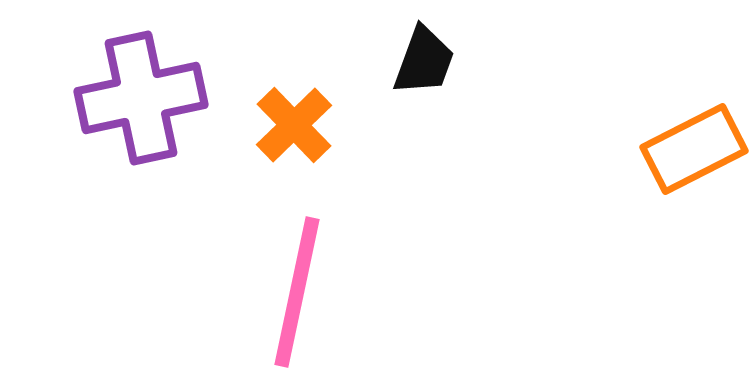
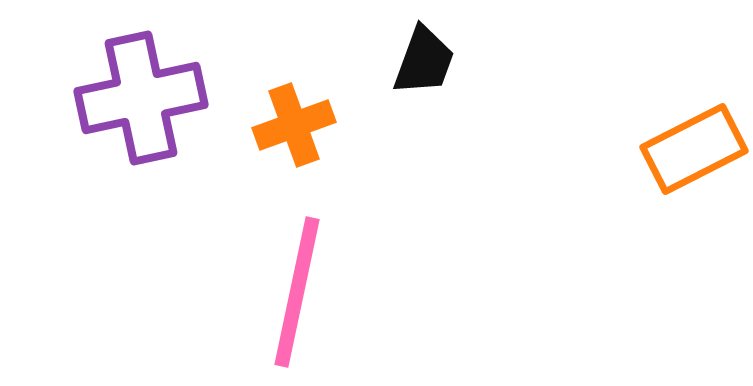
orange cross: rotated 24 degrees clockwise
